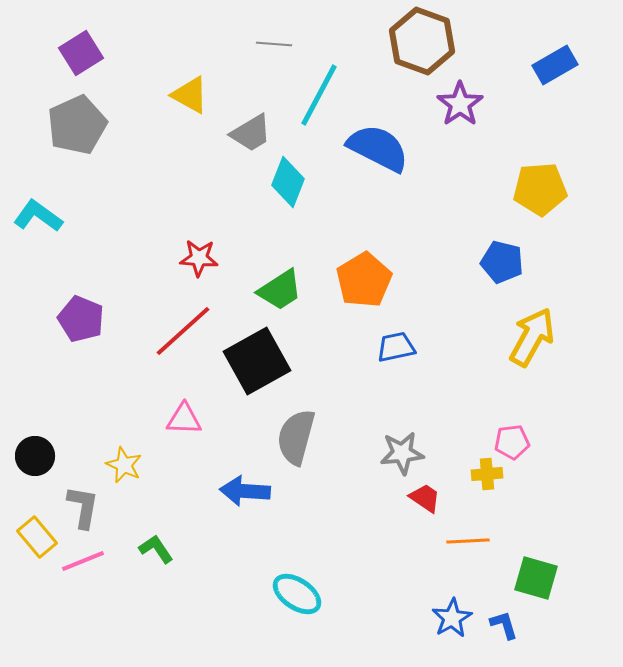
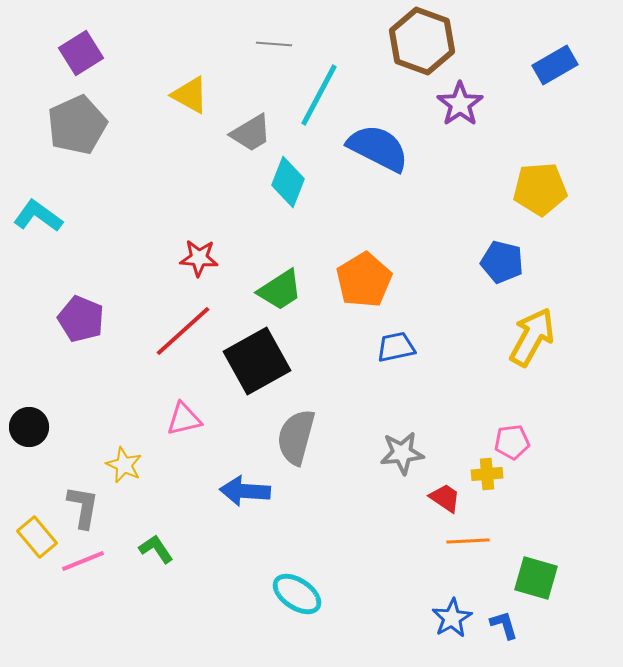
pink triangle: rotated 15 degrees counterclockwise
black circle: moved 6 px left, 29 px up
red trapezoid: moved 20 px right
